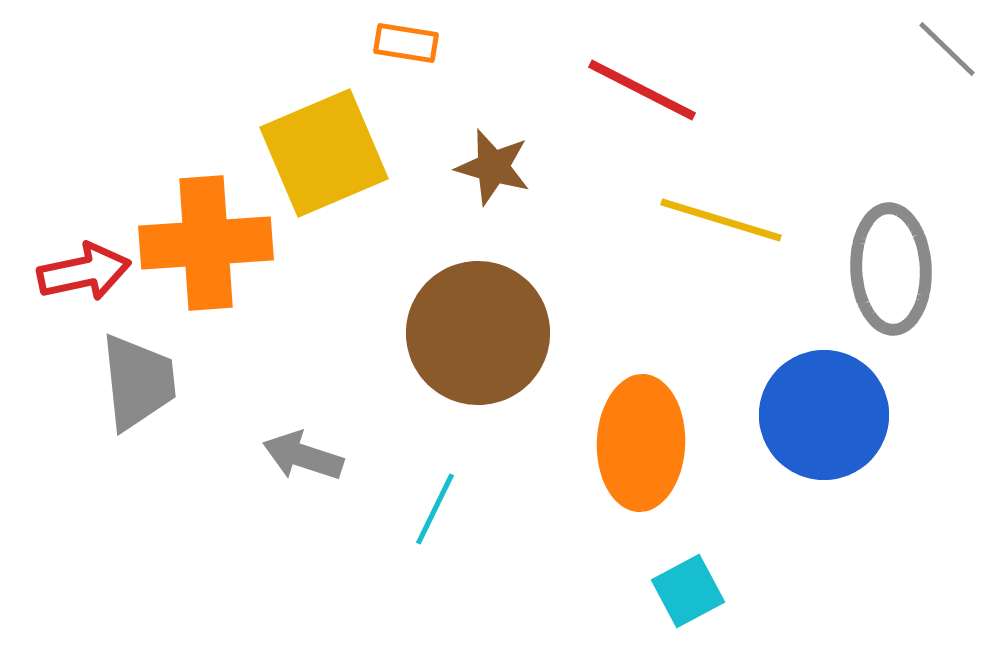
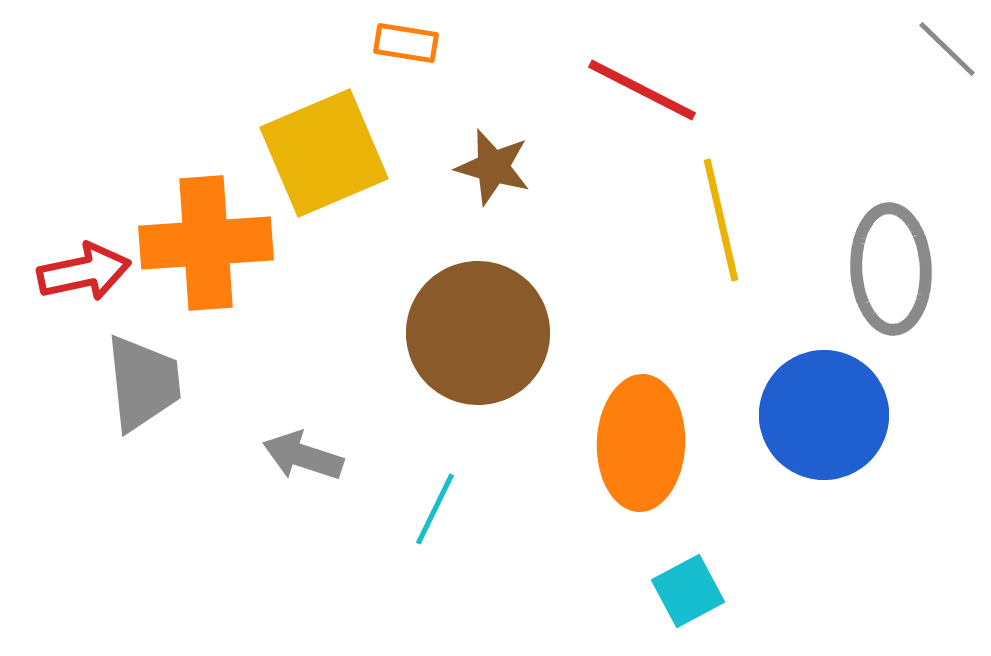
yellow line: rotated 60 degrees clockwise
gray trapezoid: moved 5 px right, 1 px down
